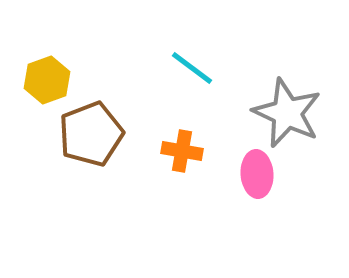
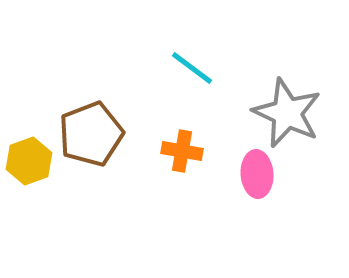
yellow hexagon: moved 18 px left, 81 px down
